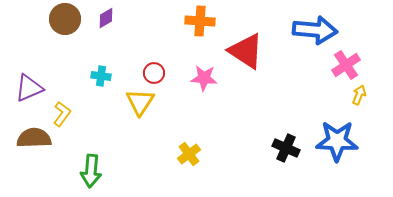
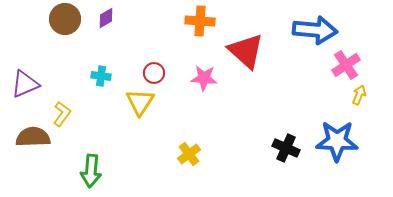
red triangle: rotated 9 degrees clockwise
purple triangle: moved 4 px left, 4 px up
brown semicircle: moved 1 px left, 1 px up
